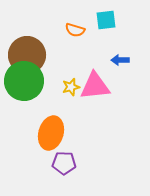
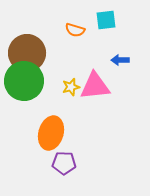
brown circle: moved 2 px up
